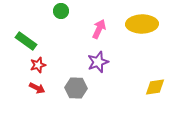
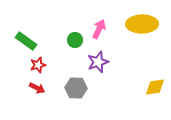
green circle: moved 14 px right, 29 px down
